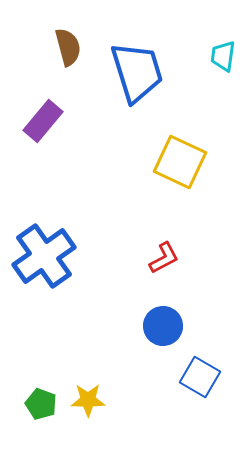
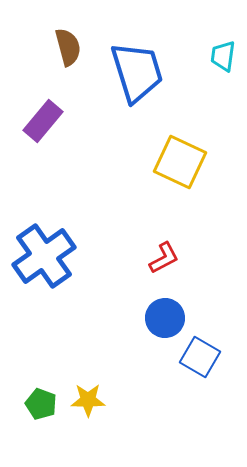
blue circle: moved 2 px right, 8 px up
blue square: moved 20 px up
